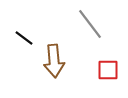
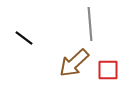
gray line: rotated 32 degrees clockwise
brown arrow: moved 20 px right, 2 px down; rotated 52 degrees clockwise
